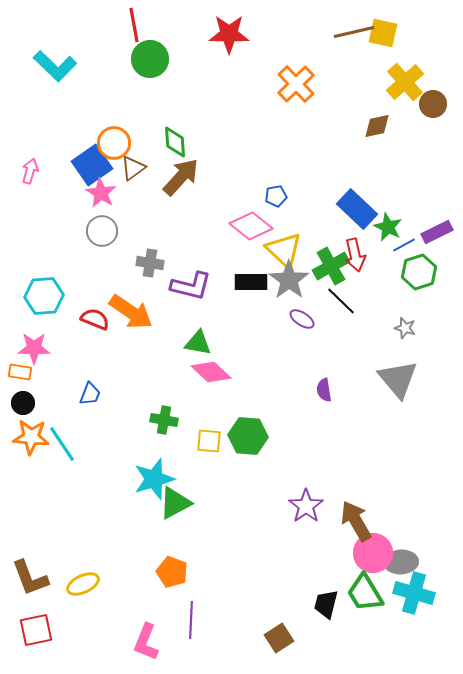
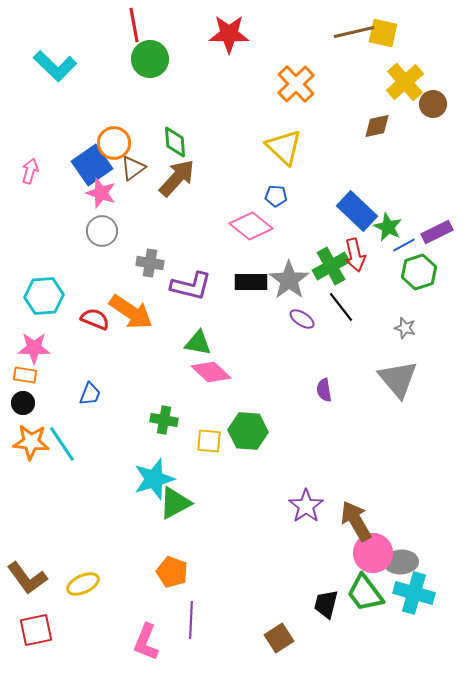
brown arrow at (181, 177): moved 4 px left, 1 px down
pink star at (101, 193): rotated 12 degrees counterclockwise
blue pentagon at (276, 196): rotated 15 degrees clockwise
blue rectangle at (357, 209): moved 2 px down
yellow triangle at (284, 250): moved 103 px up
black line at (341, 301): moved 6 px down; rotated 8 degrees clockwise
orange rectangle at (20, 372): moved 5 px right, 3 px down
green hexagon at (248, 436): moved 5 px up
orange star at (31, 437): moved 5 px down
brown L-shape at (30, 578): moved 3 px left; rotated 15 degrees counterclockwise
green trapezoid at (365, 593): rotated 6 degrees counterclockwise
